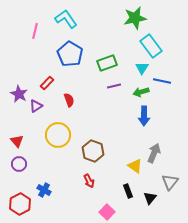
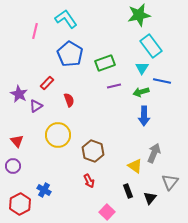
green star: moved 4 px right, 3 px up
green rectangle: moved 2 px left
purple circle: moved 6 px left, 2 px down
